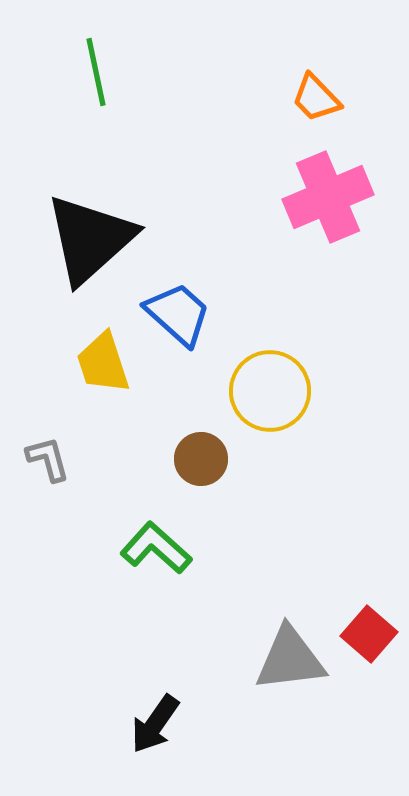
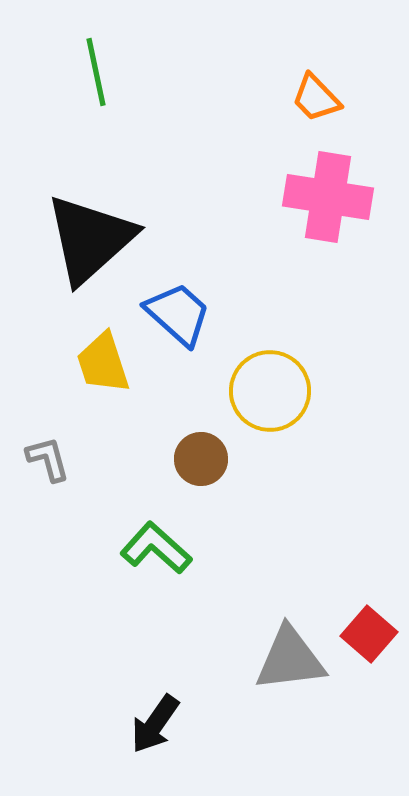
pink cross: rotated 32 degrees clockwise
